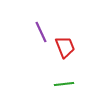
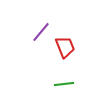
purple line: rotated 65 degrees clockwise
